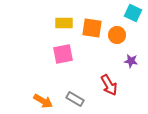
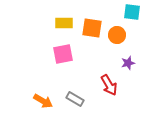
cyan square: moved 1 px left, 1 px up; rotated 18 degrees counterclockwise
purple star: moved 3 px left, 2 px down; rotated 24 degrees counterclockwise
